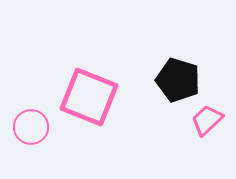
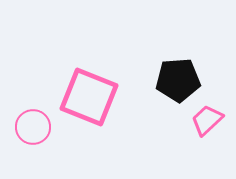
black pentagon: rotated 21 degrees counterclockwise
pink circle: moved 2 px right
